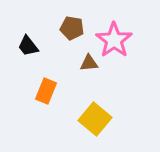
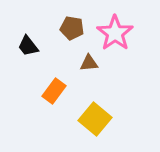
pink star: moved 1 px right, 7 px up
orange rectangle: moved 8 px right; rotated 15 degrees clockwise
